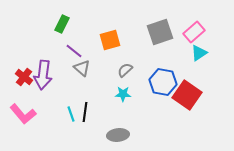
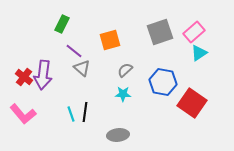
red square: moved 5 px right, 8 px down
